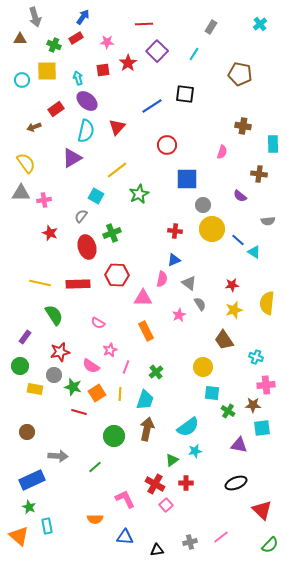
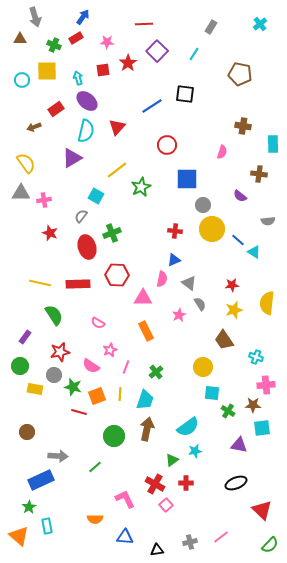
green star at (139, 194): moved 2 px right, 7 px up
orange square at (97, 393): moved 3 px down; rotated 12 degrees clockwise
blue rectangle at (32, 480): moved 9 px right
green star at (29, 507): rotated 16 degrees clockwise
